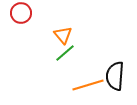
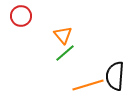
red circle: moved 3 px down
